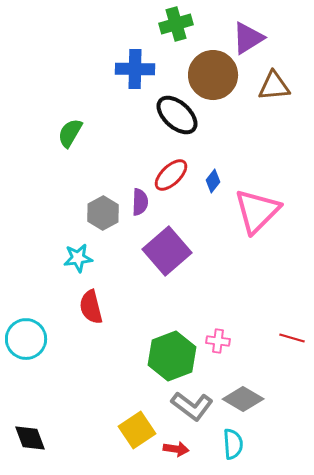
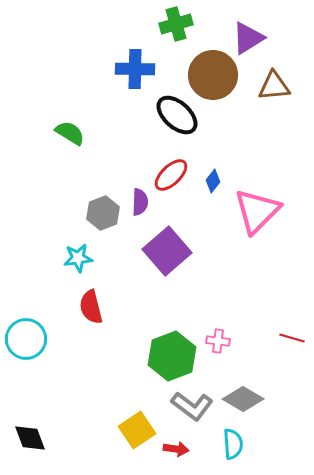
green semicircle: rotated 92 degrees clockwise
gray hexagon: rotated 8 degrees clockwise
